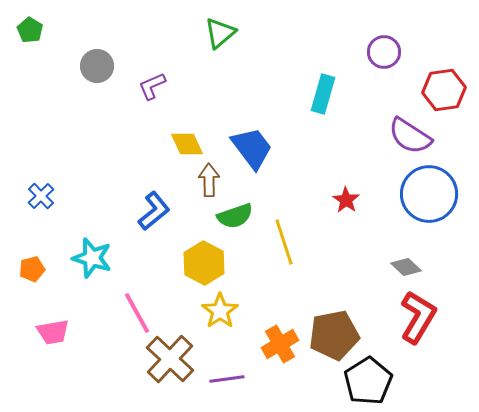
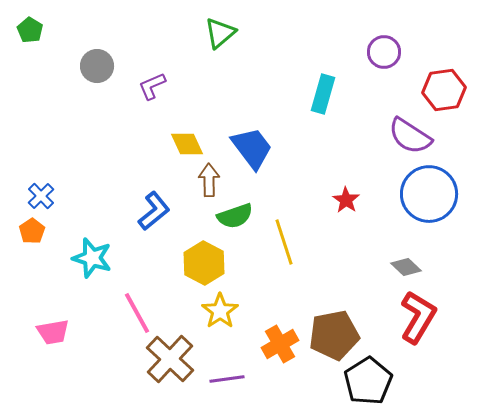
orange pentagon: moved 38 px up; rotated 20 degrees counterclockwise
